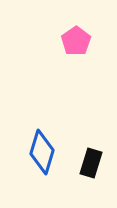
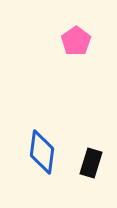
blue diamond: rotated 9 degrees counterclockwise
